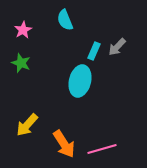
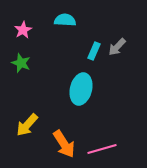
cyan semicircle: rotated 115 degrees clockwise
cyan ellipse: moved 1 px right, 8 px down
